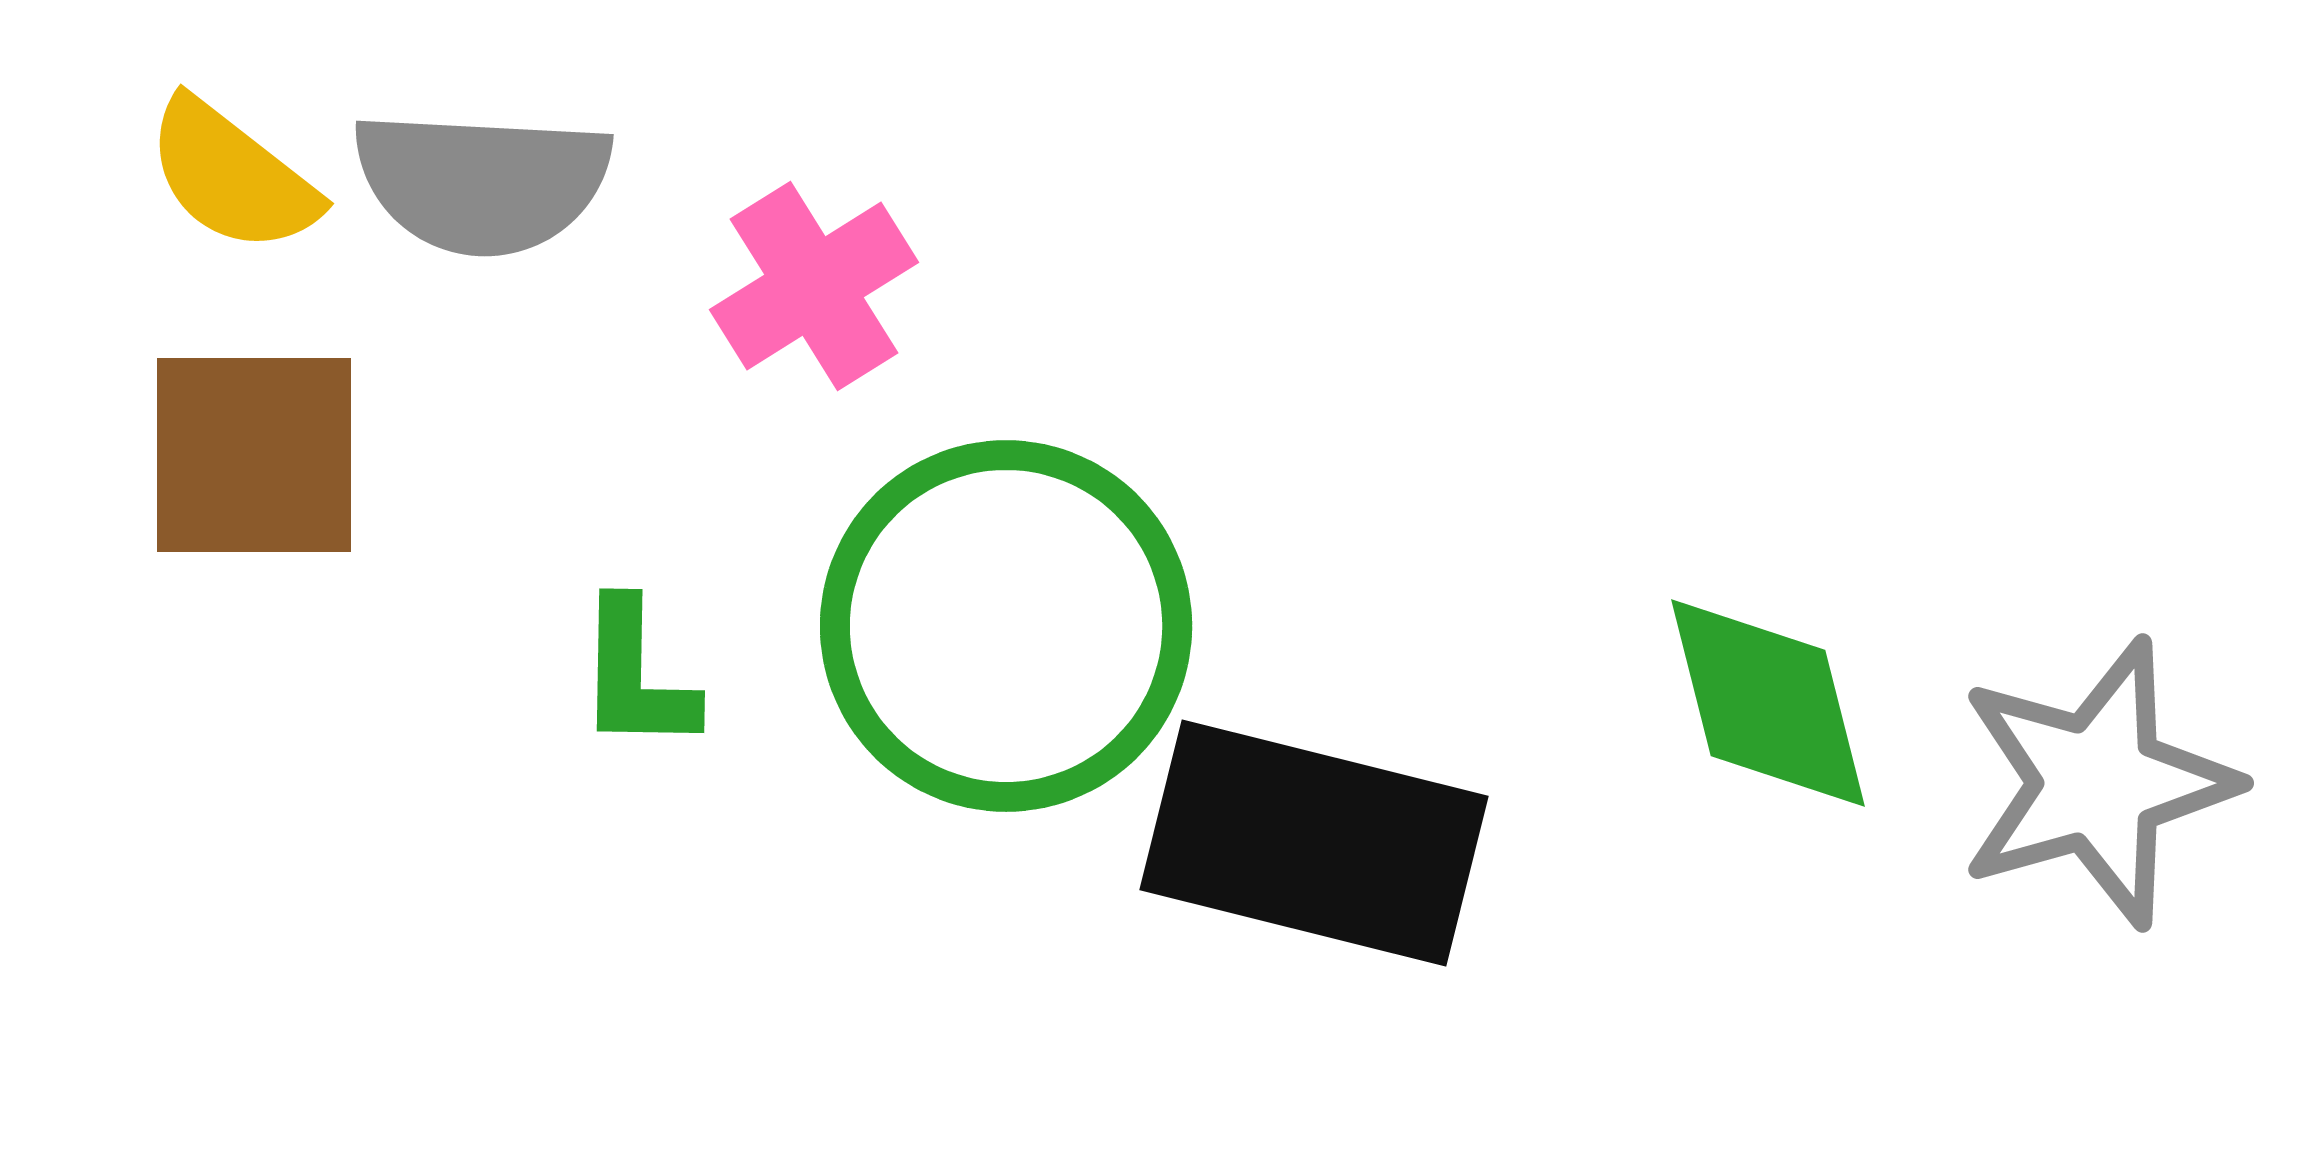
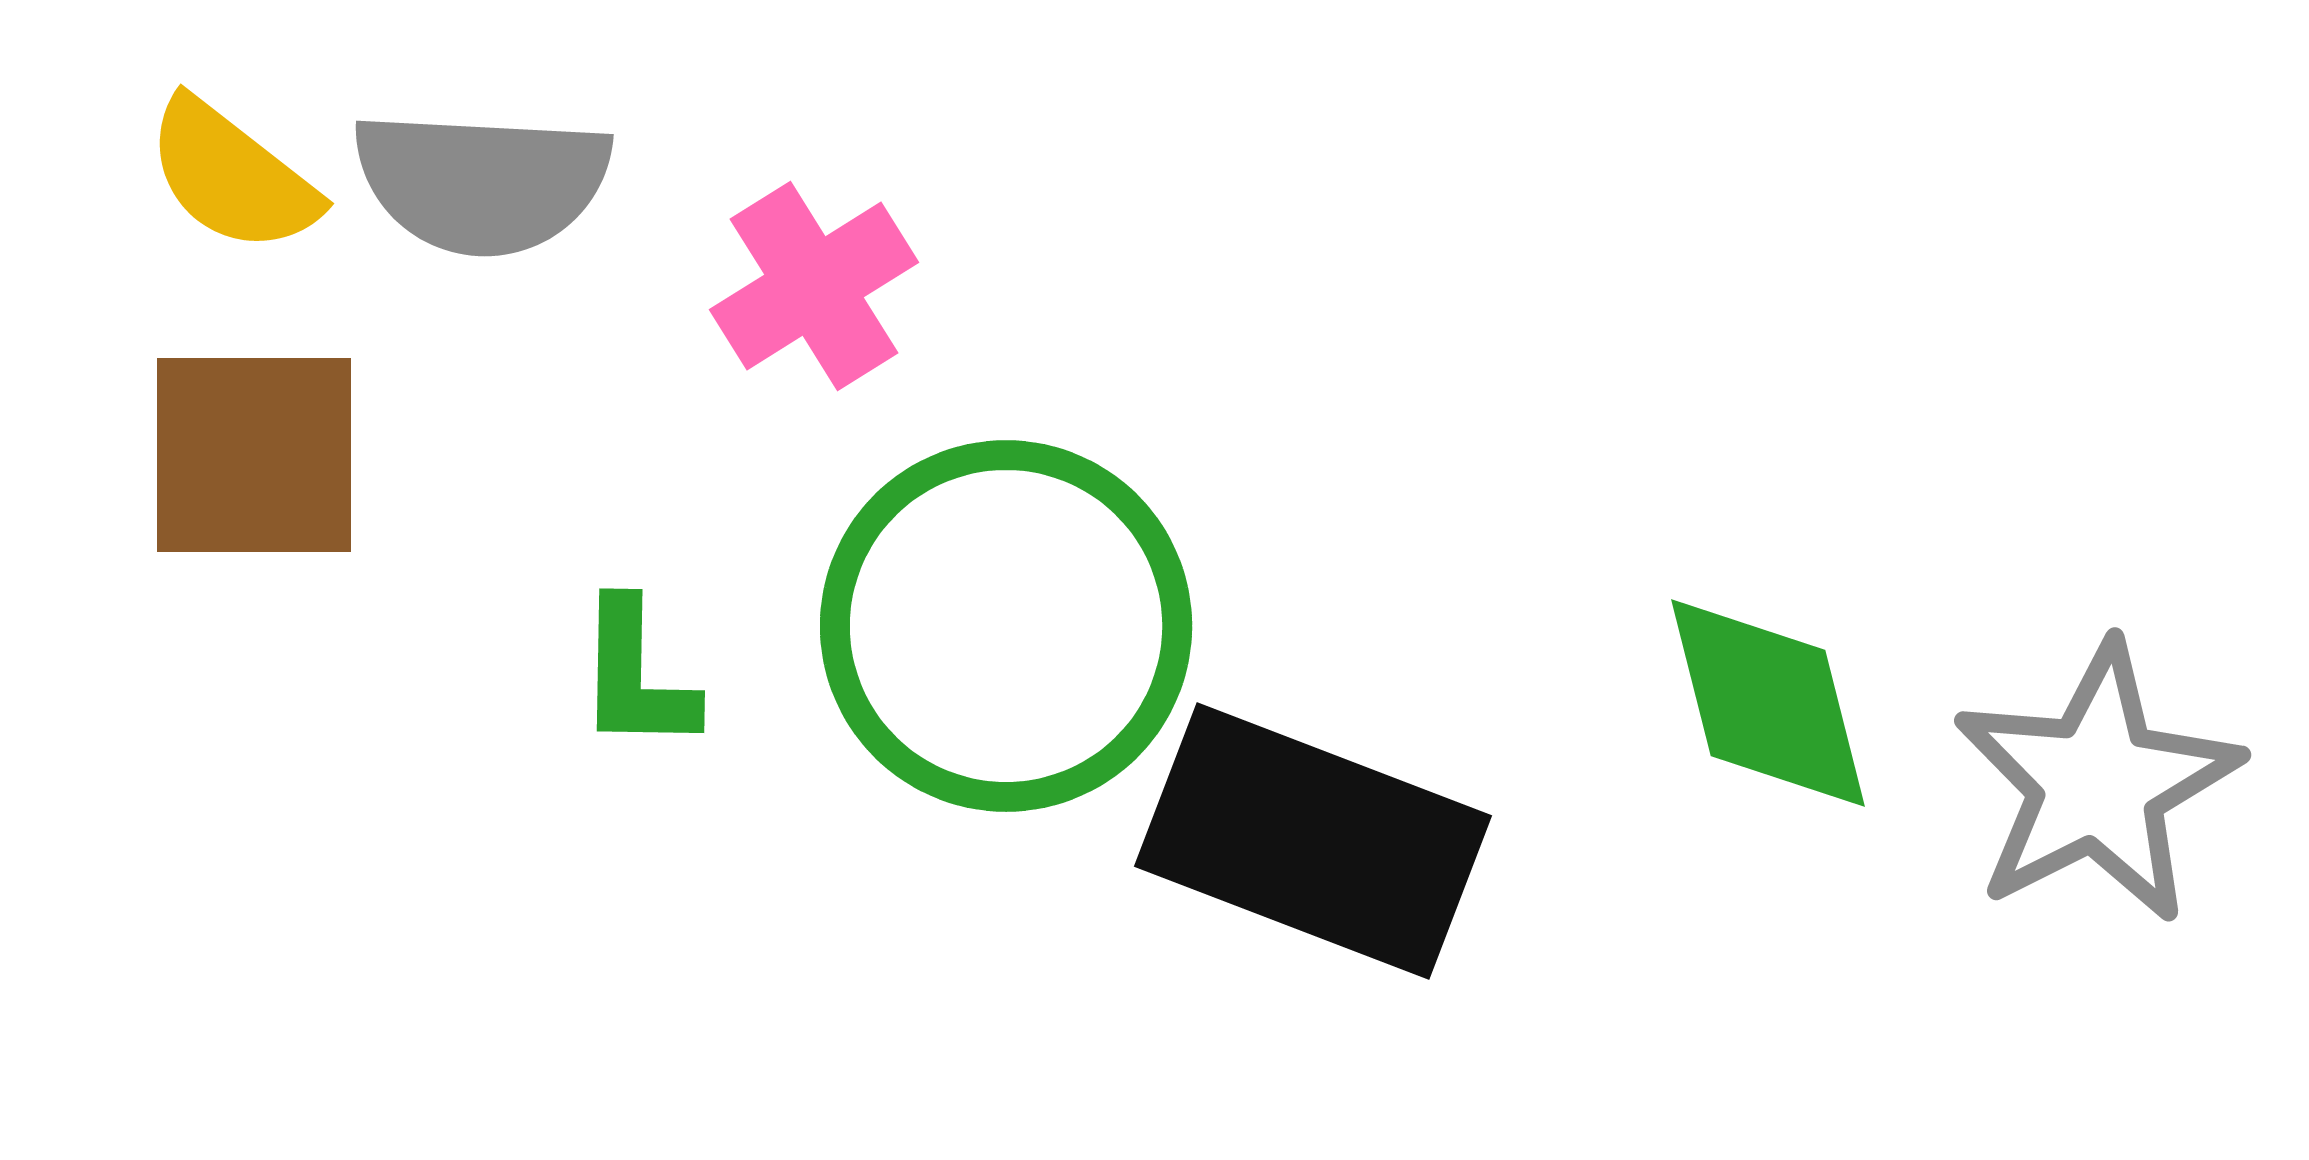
gray star: rotated 11 degrees counterclockwise
black rectangle: moved 1 px left, 2 px up; rotated 7 degrees clockwise
